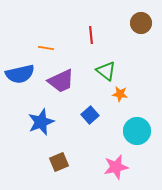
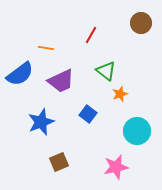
red line: rotated 36 degrees clockwise
blue semicircle: rotated 24 degrees counterclockwise
orange star: rotated 28 degrees counterclockwise
blue square: moved 2 px left, 1 px up; rotated 12 degrees counterclockwise
